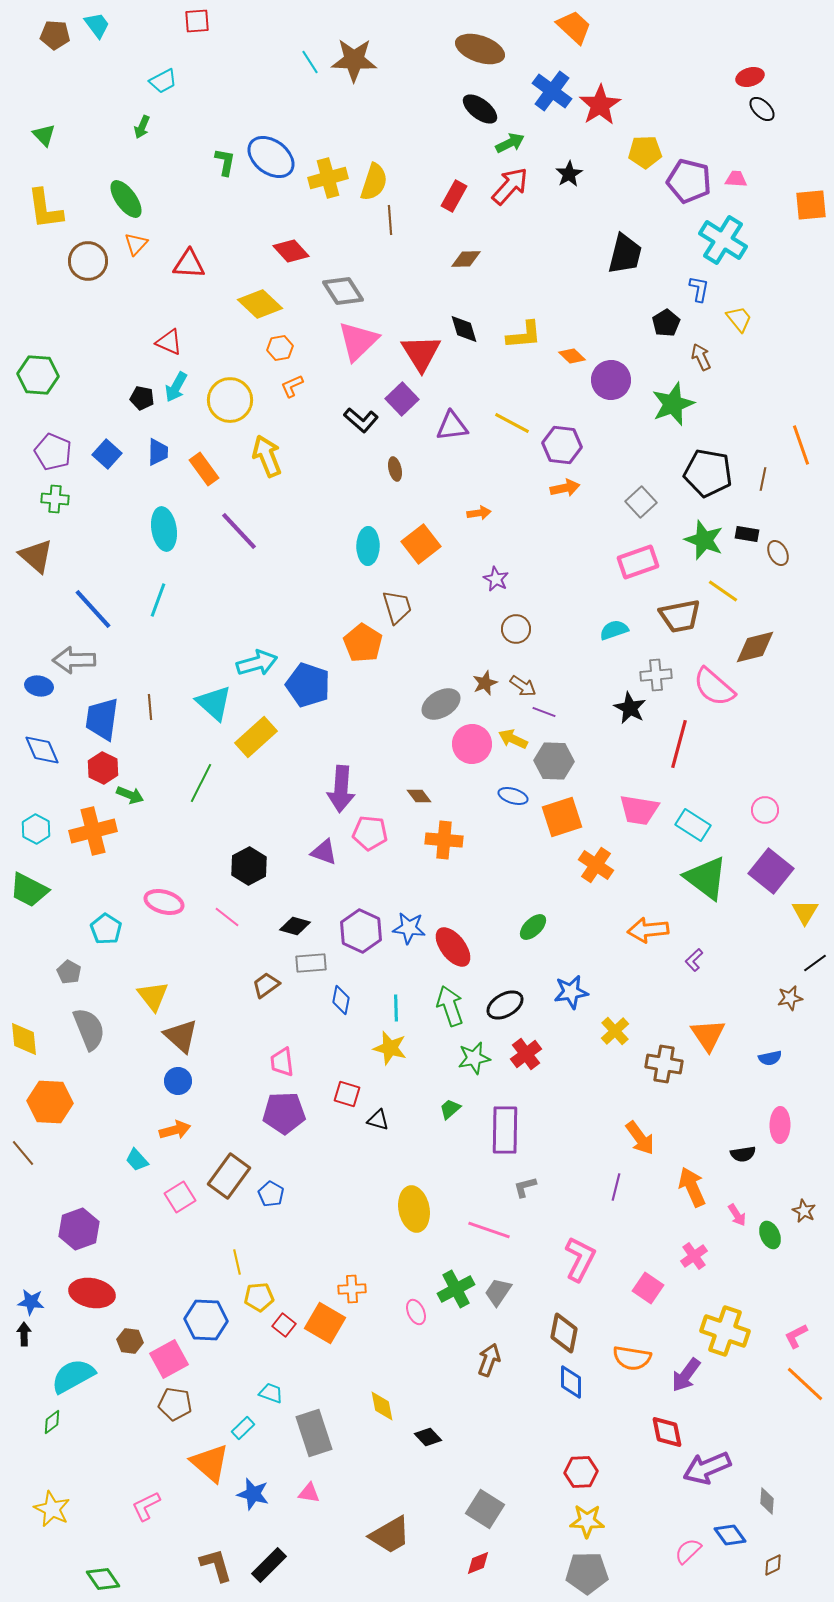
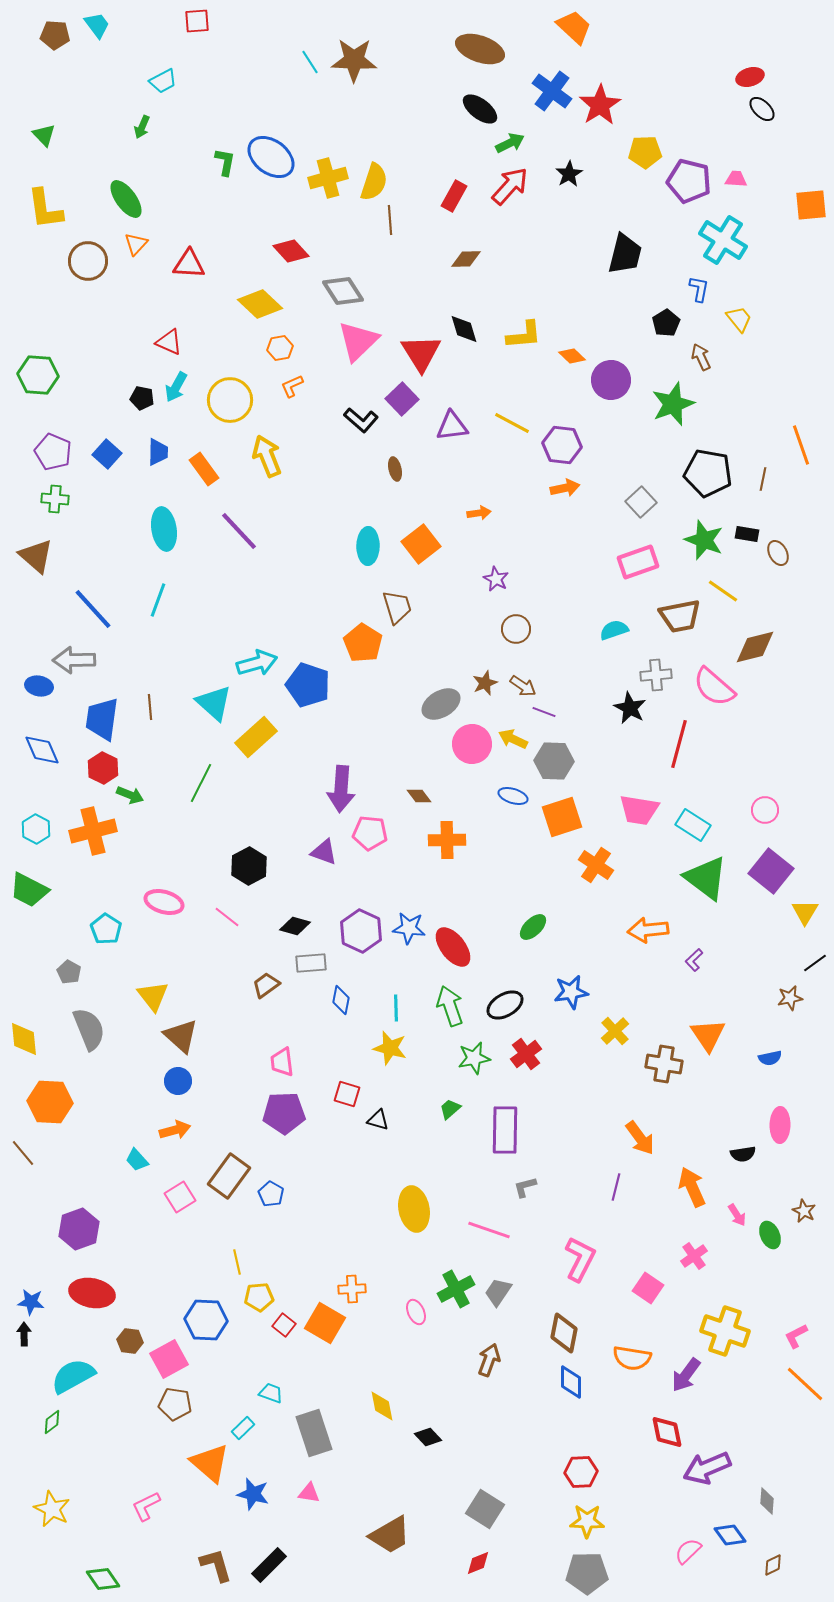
orange cross at (444, 840): moved 3 px right; rotated 6 degrees counterclockwise
